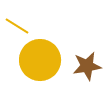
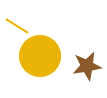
yellow circle: moved 4 px up
